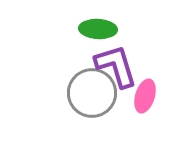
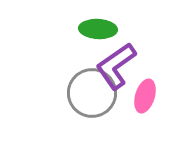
purple L-shape: rotated 108 degrees counterclockwise
